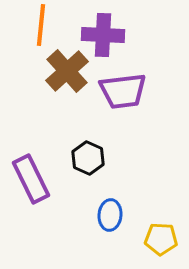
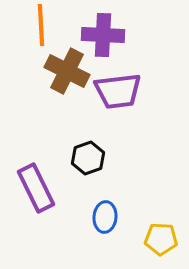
orange line: rotated 9 degrees counterclockwise
brown cross: rotated 21 degrees counterclockwise
purple trapezoid: moved 5 px left
black hexagon: rotated 16 degrees clockwise
purple rectangle: moved 5 px right, 9 px down
blue ellipse: moved 5 px left, 2 px down
